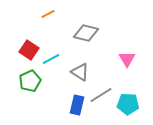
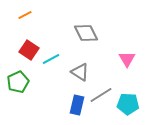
orange line: moved 23 px left, 1 px down
gray diamond: rotated 50 degrees clockwise
green pentagon: moved 12 px left, 1 px down
